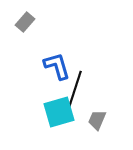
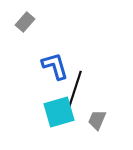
blue L-shape: moved 2 px left
